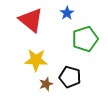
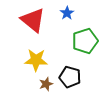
red triangle: moved 2 px right
green pentagon: moved 2 px down
